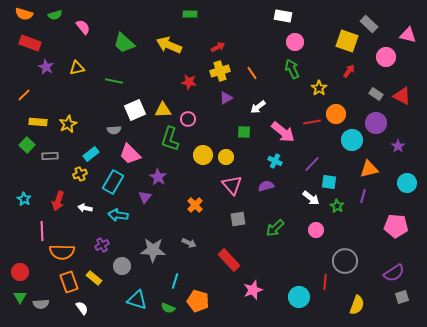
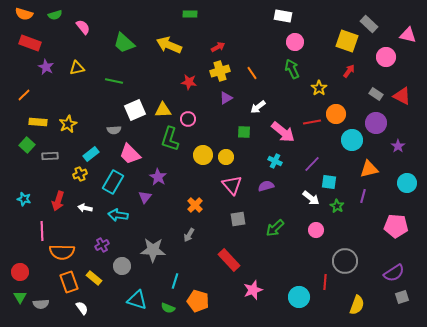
cyan star at (24, 199): rotated 16 degrees counterclockwise
gray arrow at (189, 243): moved 8 px up; rotated 96 degrees clockwise
